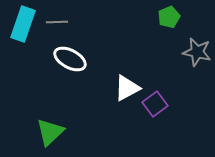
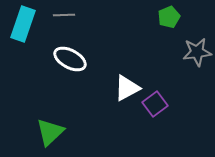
gray line: moved 7 px right, 7 px up
gray star: rotated 20 degrees counterclockwise
